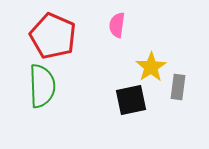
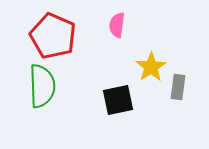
black square: moved 13 px left
